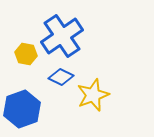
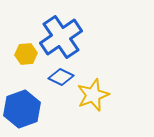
blue cross: moved 1 px left, 1 px down
yellow hexagon: rotated 15 degrees counterclockwise
